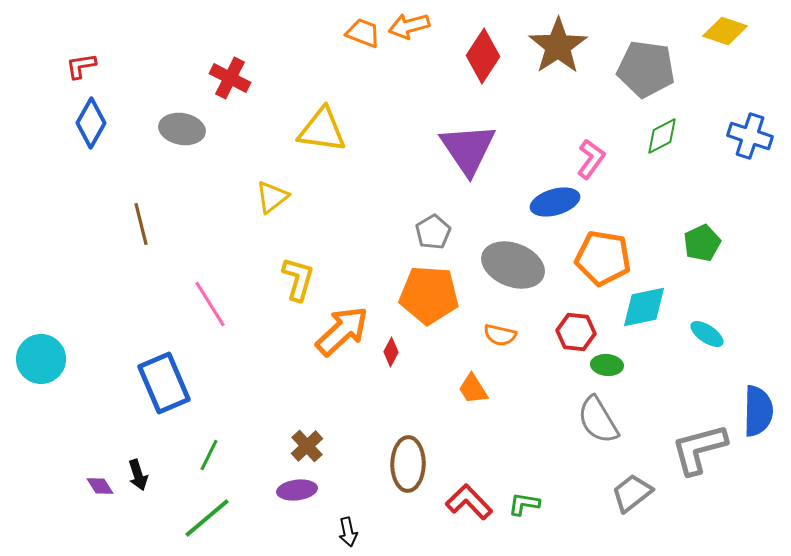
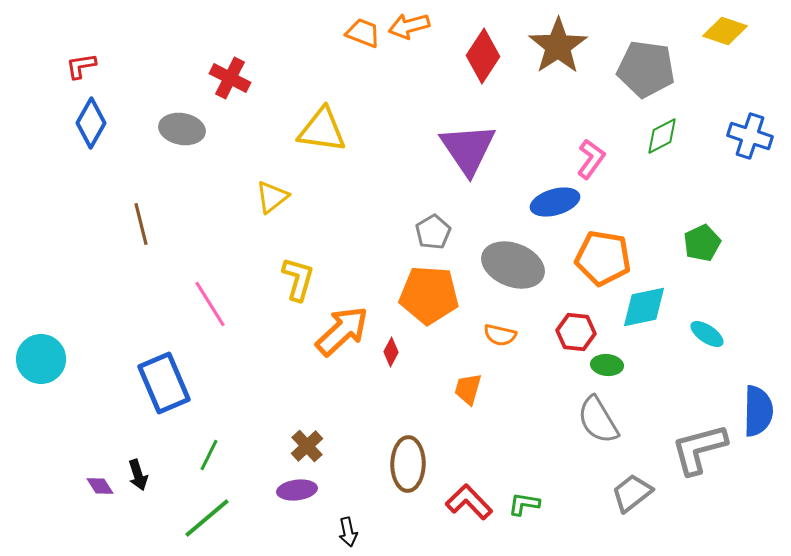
orange trapezoid at (473, 389): moved 5 px left; rotated 48 degrees clockwise
